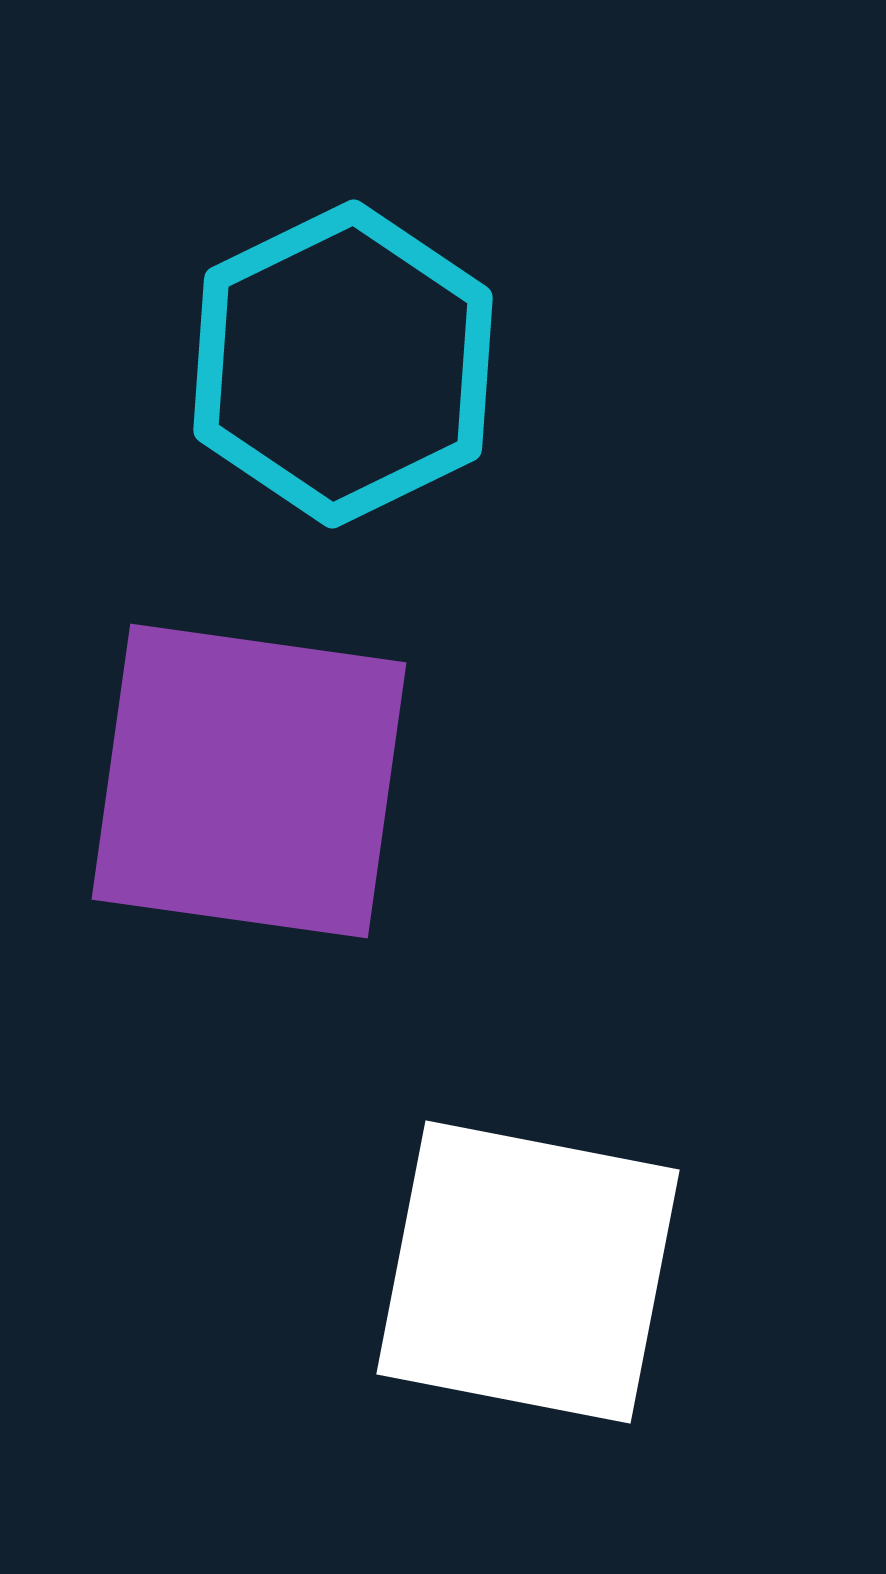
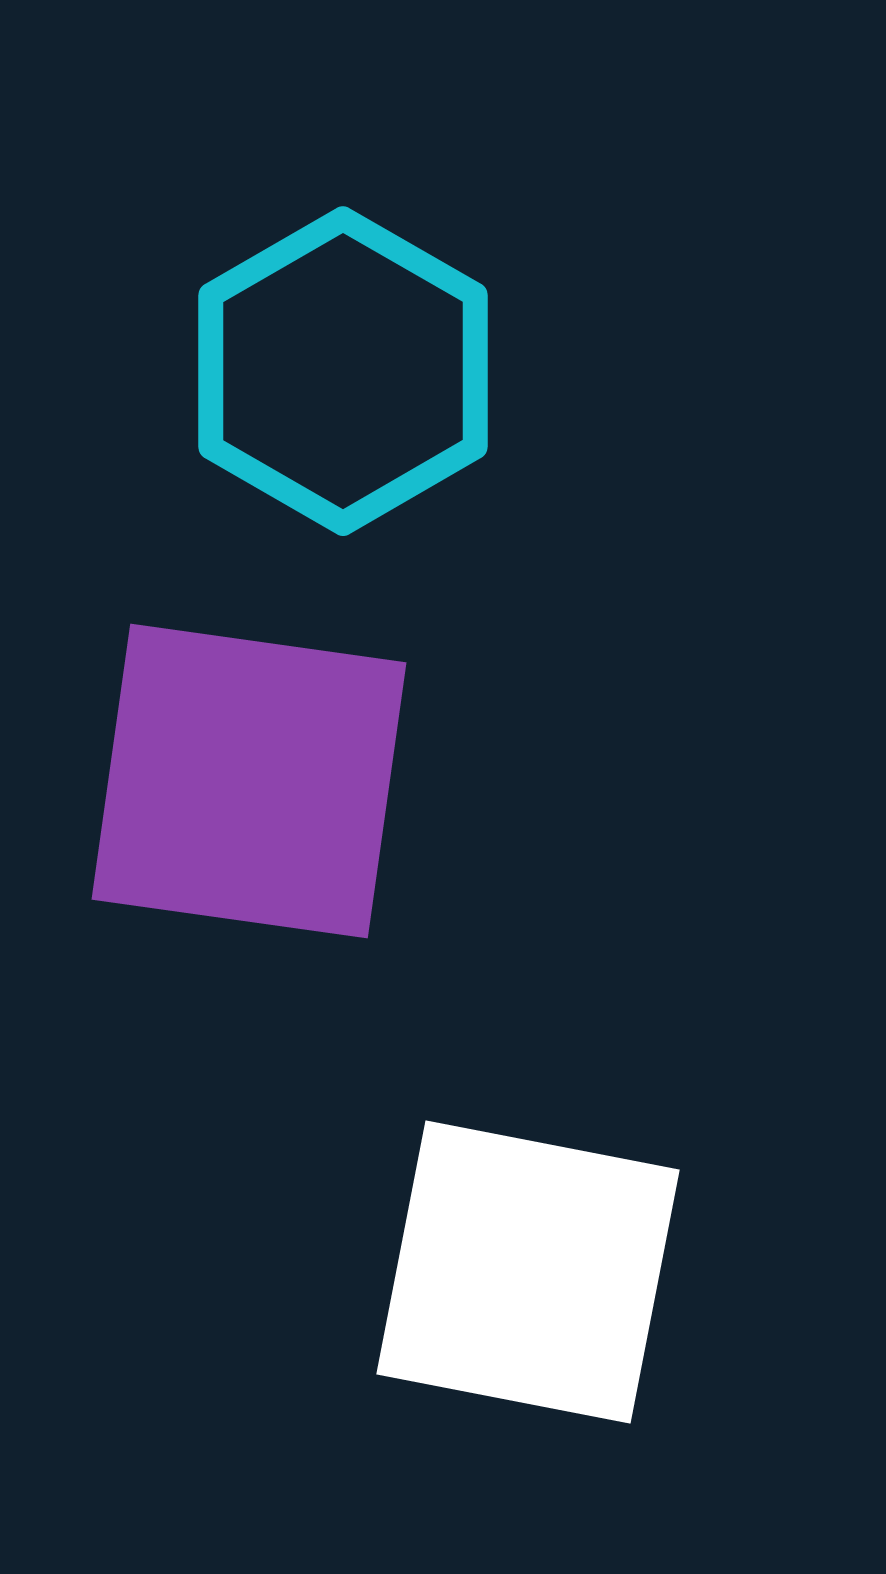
cyan hexagon: moved 7 px down; rotated 4 degrees counterclockwise
